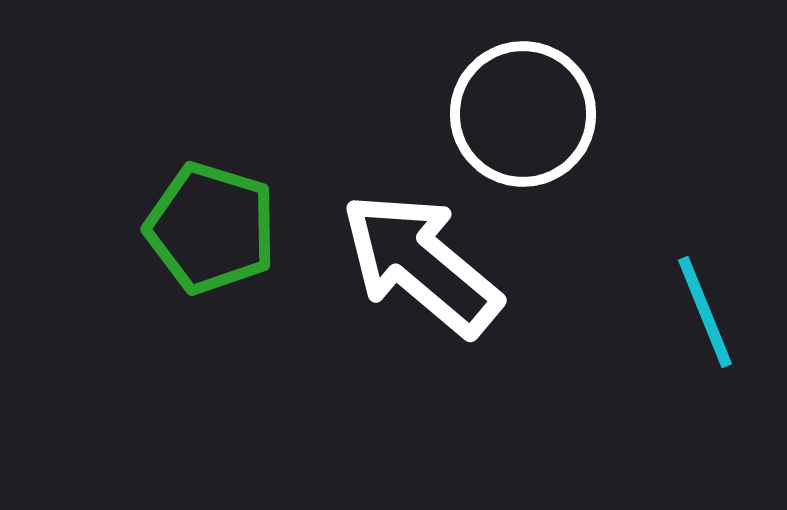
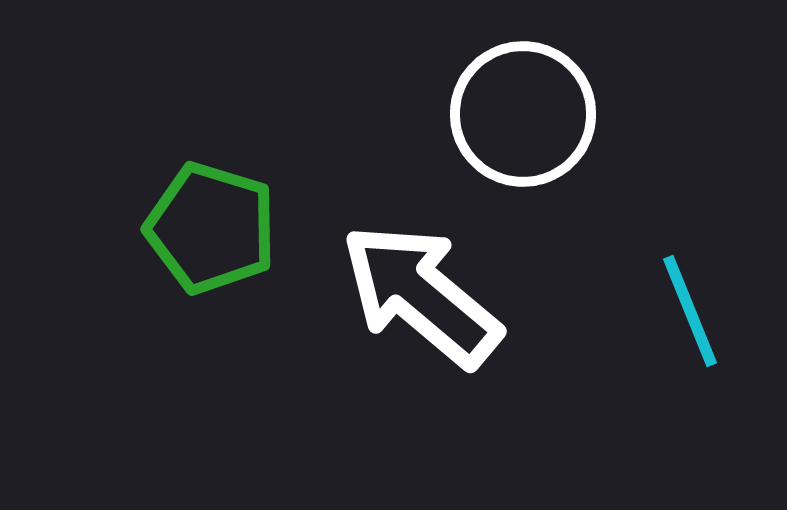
white arrow: moved 31 px down
cyan line: moved 15 px left, 1 px up
